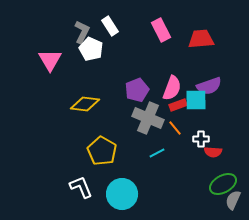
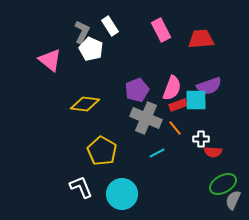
pink triangle: rotated 20 degrees counterclockwise
gray cross: moved 2 px left
